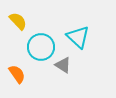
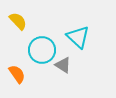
cyan circle: moved 1 px right, 3 px down
